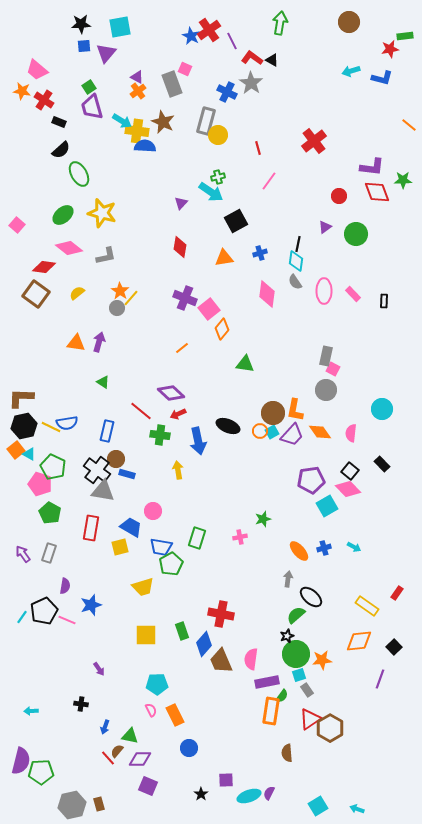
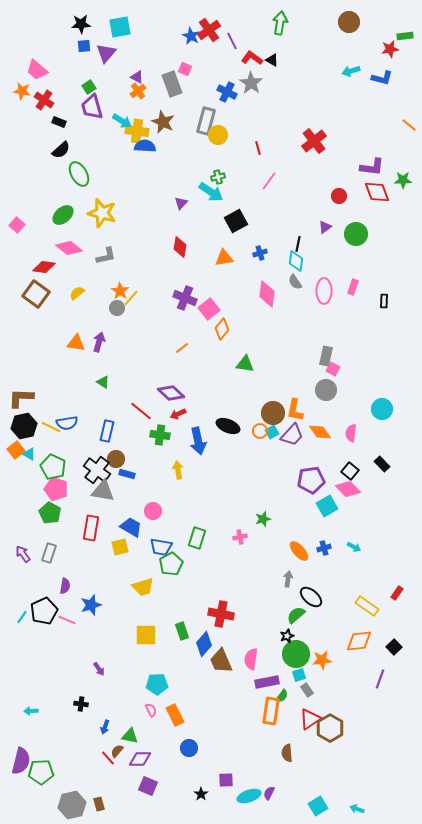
pink rectangle at (353, 294): moved 7 px up; rotated 63 degrees clockwise
pink pentagon at (40, 484): moved 16 px right, 5 px down
